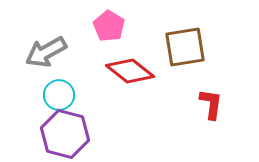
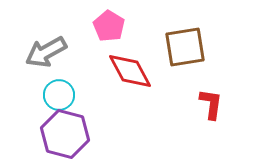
red diamond: rotated 24 degrees clockwise
